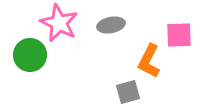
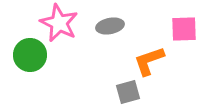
gray ellipse: moved 1 px left, 1 px down
pink square: moved 5 px right, 6 px up
orange L-shape: rotated 44 degrees clockwise
